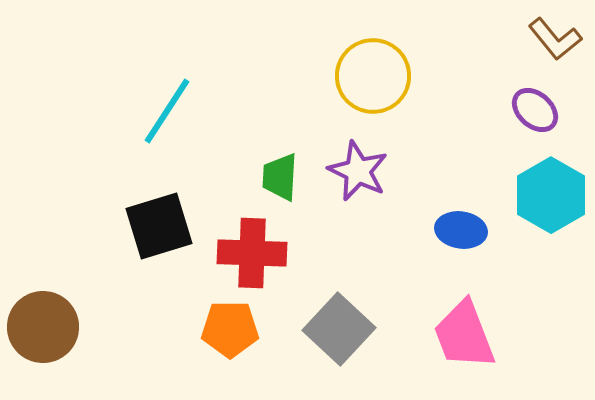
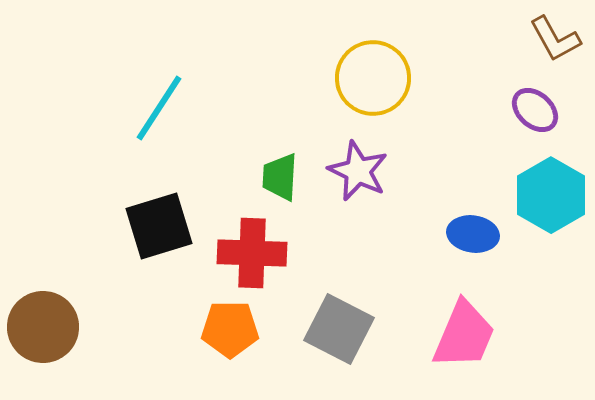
brown L-shape: rotated 10 degrees clockwise
yellow circle: moved 2 px down
cyan line: moved 8 px left, 3 px up
blue ellipse: moved 12 px right, 4 px down
gray square: rotated 16 degrees counterclockwise
pink trapezoid: rotated 136 degrees counterclockwise
